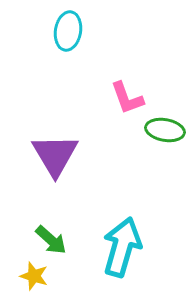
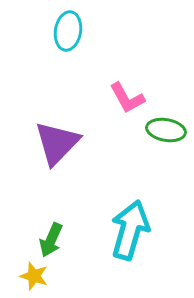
pink L-shape: rotated 9 degrees counterclockwise
green ellipse: moved 1 px right
purple triangle: moved 2 px right, 12 px up; rotated 15 degrees clockwise
green arrow: rotated 72 degrees clockwise
cyan arrow: moved 8 px right, 17 px up
